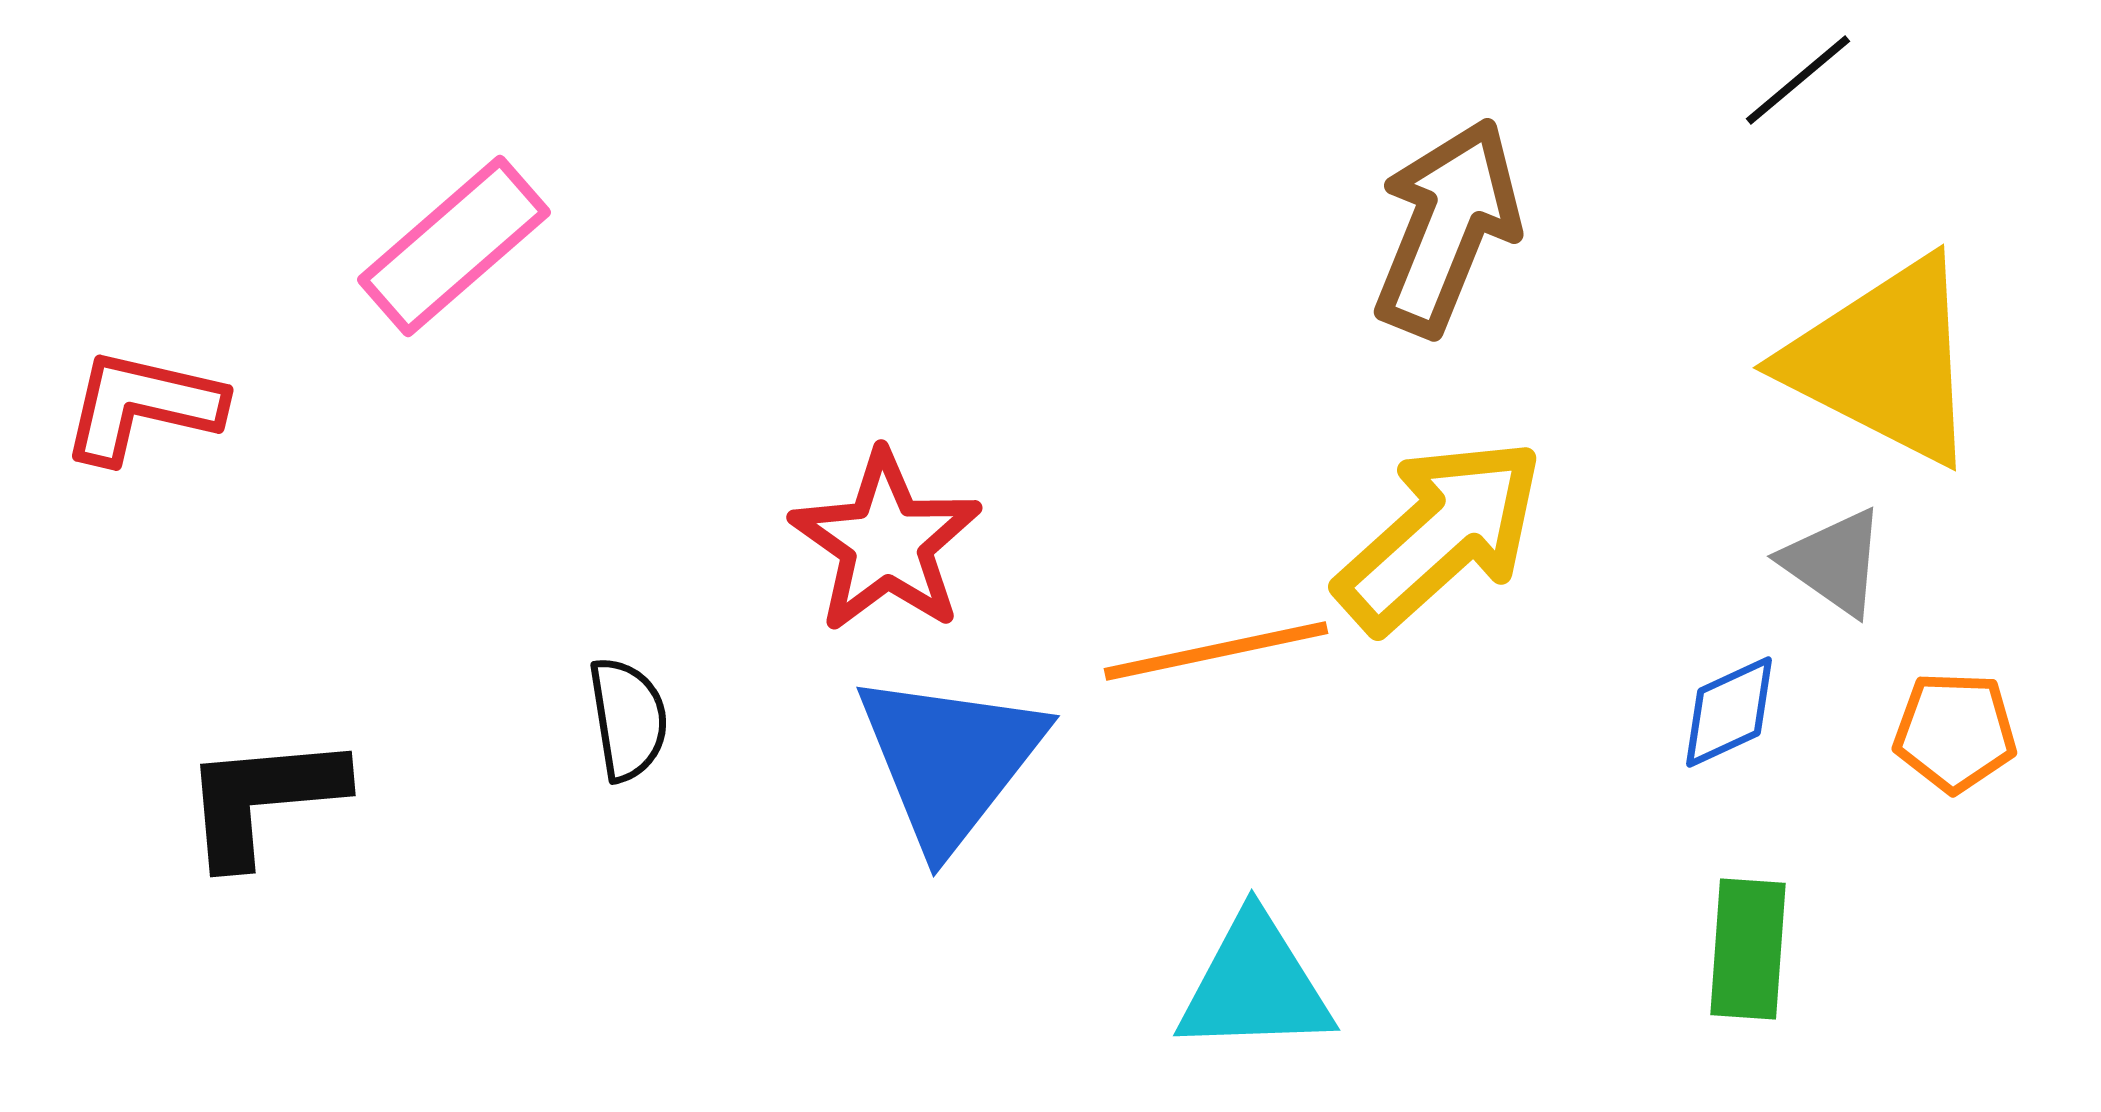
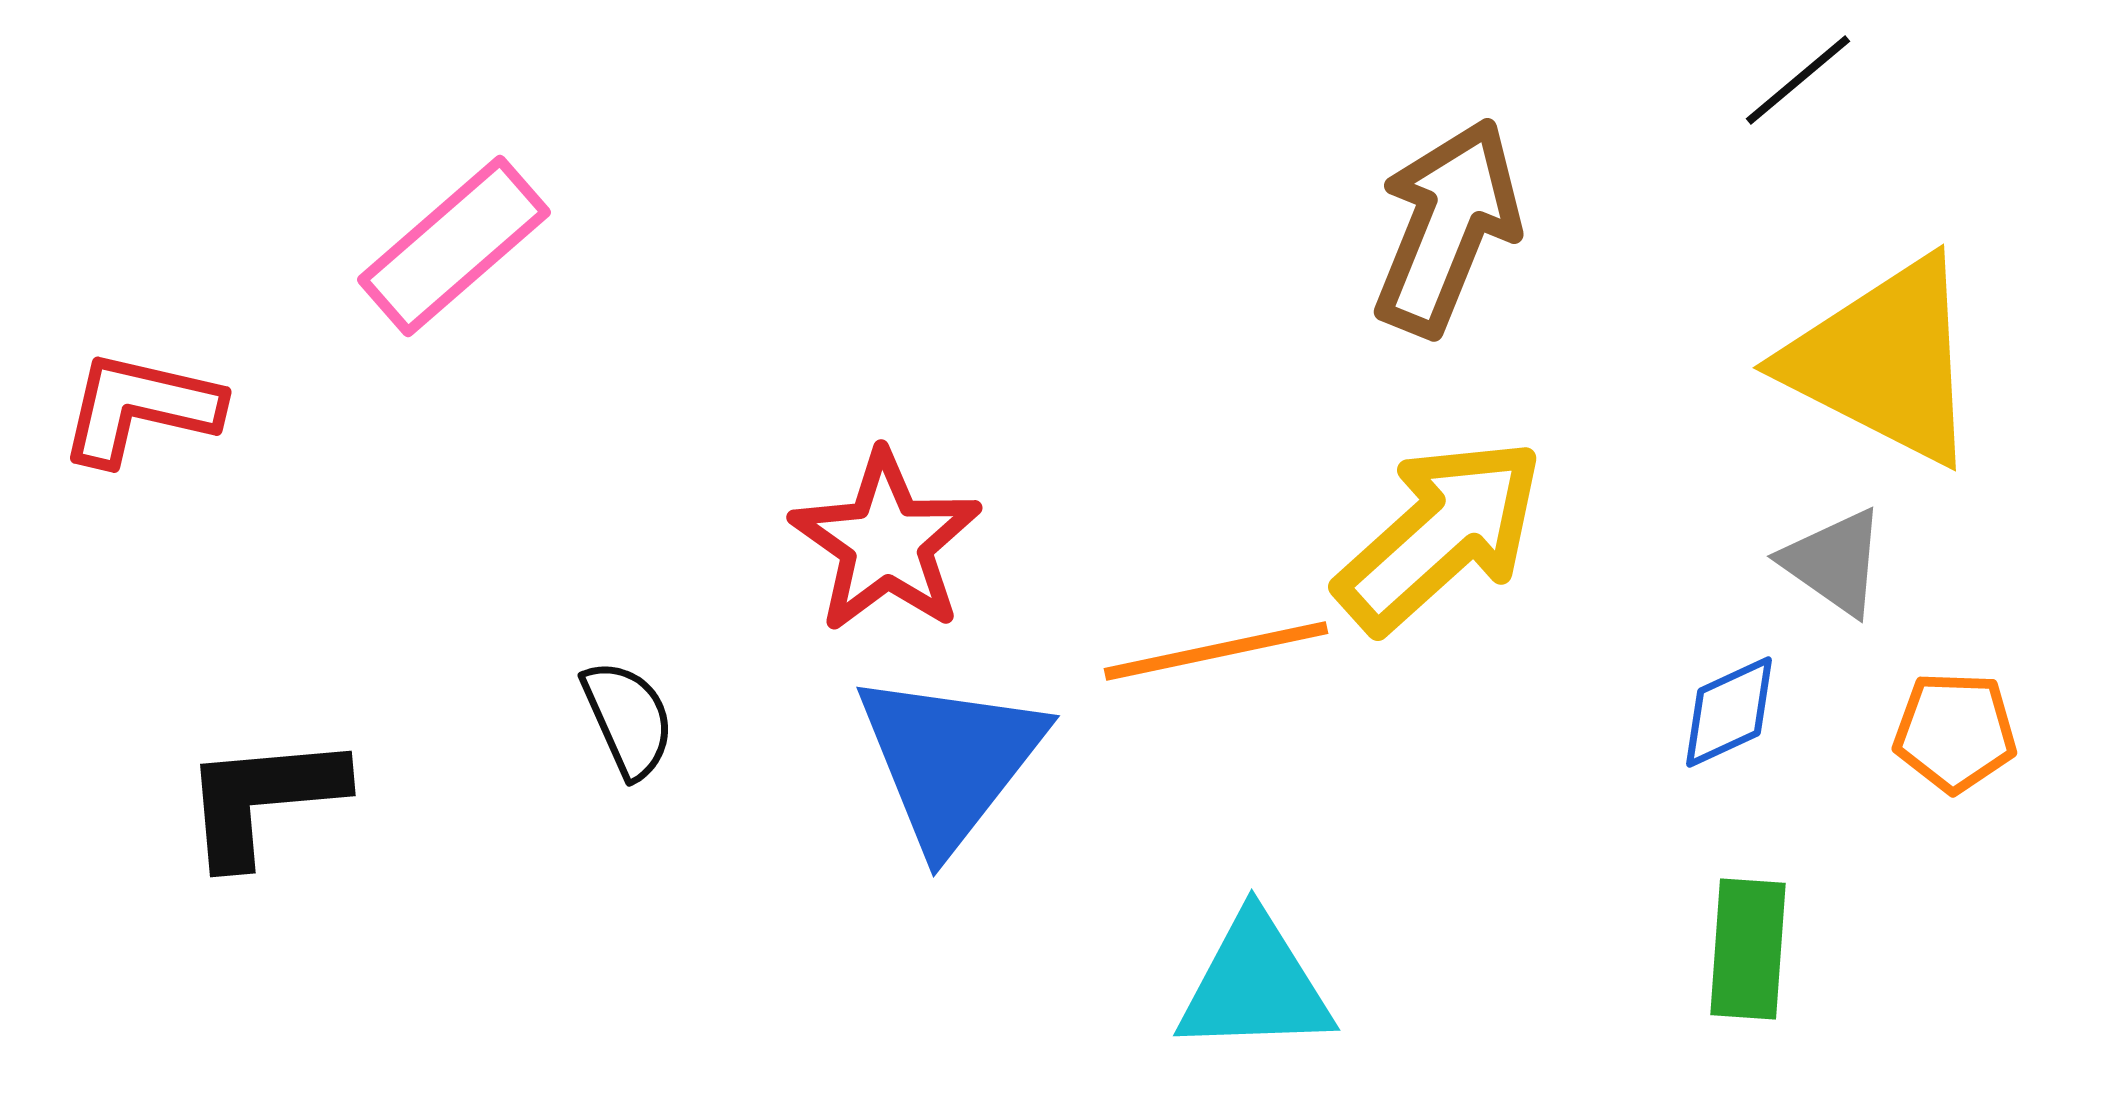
red L-shape: moved 2 px left, 2 px down
black semicircle: rotated 15 degrees counterclockwise
